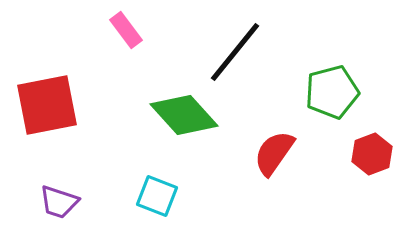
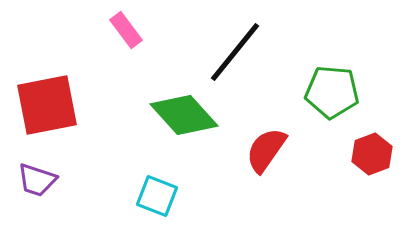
green pentagon: rotated 20 degrees clockwise
red semicircle: moved 8 px left, 3 px up
purple trapezoid: moved 22 px left, 22 px up
